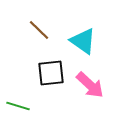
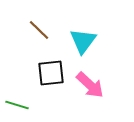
cyan triangle: rotated 32 degrees clockwise
green line: moved 1 px left, 1 px up
